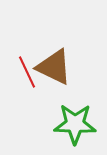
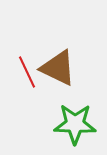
brown triangle: moved 4 px right, 1 px down
